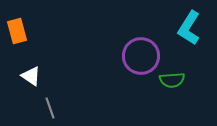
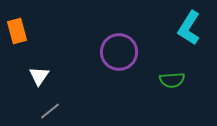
purple circle: moved 22 px left, 4 px up
white triangle: moved 8 px right; rotated 30 degrees clockwise
gray line: moved 3 px down; rotated 70 degrees clockwise
